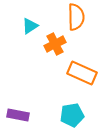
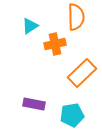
orange cross: rotated 15 degrees clockwise
orange rectangle: rotated 68 degrees counterclockwise
purple rectangle: moved 16 px right, 11 px up
